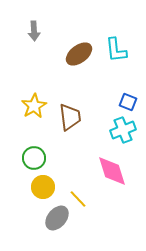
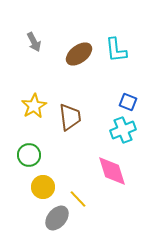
gray arrow: moved 11 px down; rotated 24 degrees counterclockwise
green circle: moved 5 px left, 3 px up
